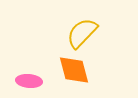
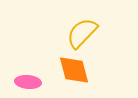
pink ellipse: moved 1 px left, 1 px down
